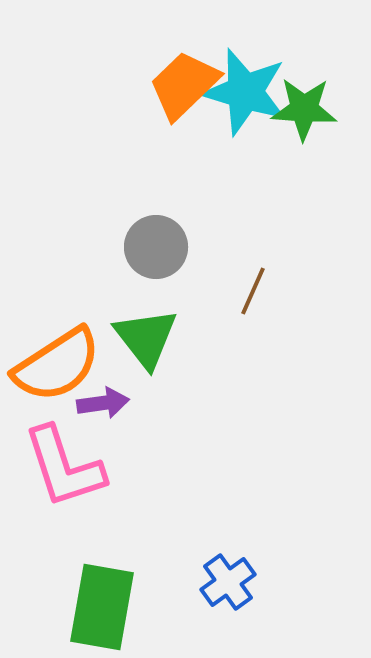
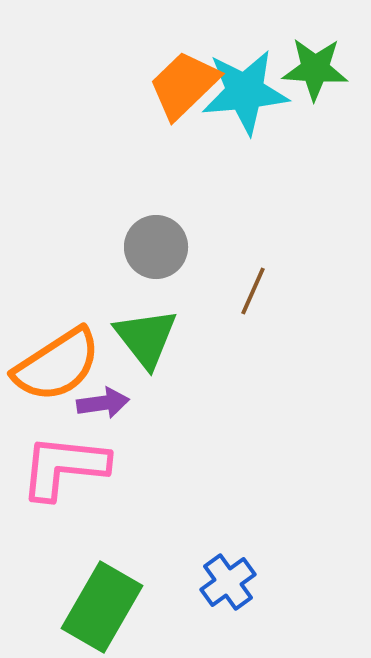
cyan star: rotated 22 degrees counterclockwise
green star: moved 11 px right, 40 px up
pink L-shape: rotated 114 degrees clockwise
green rectangle: rotated 20 degrees clockwise
